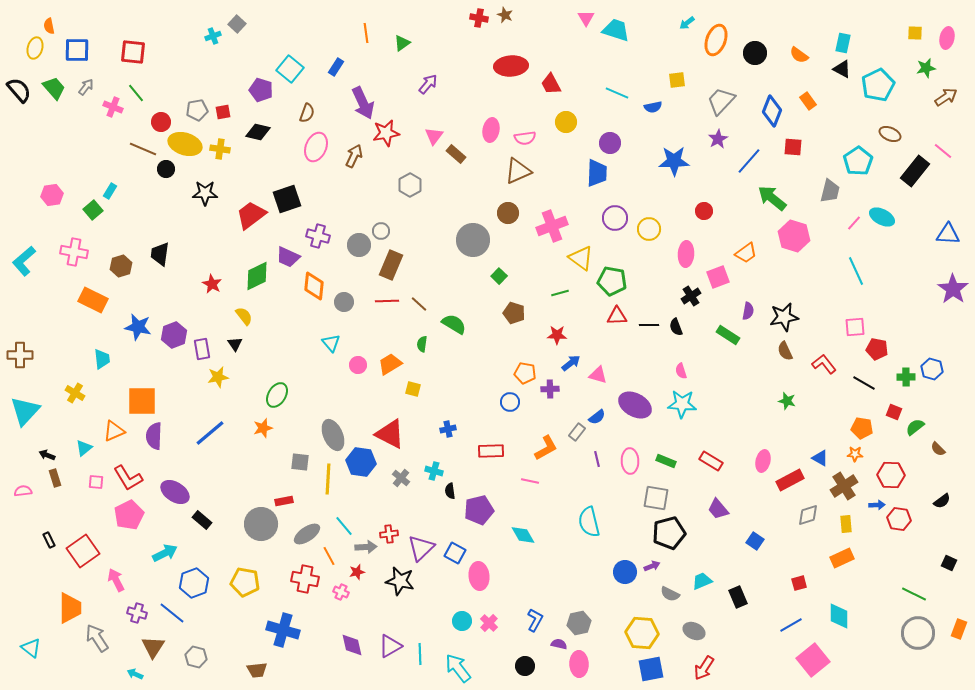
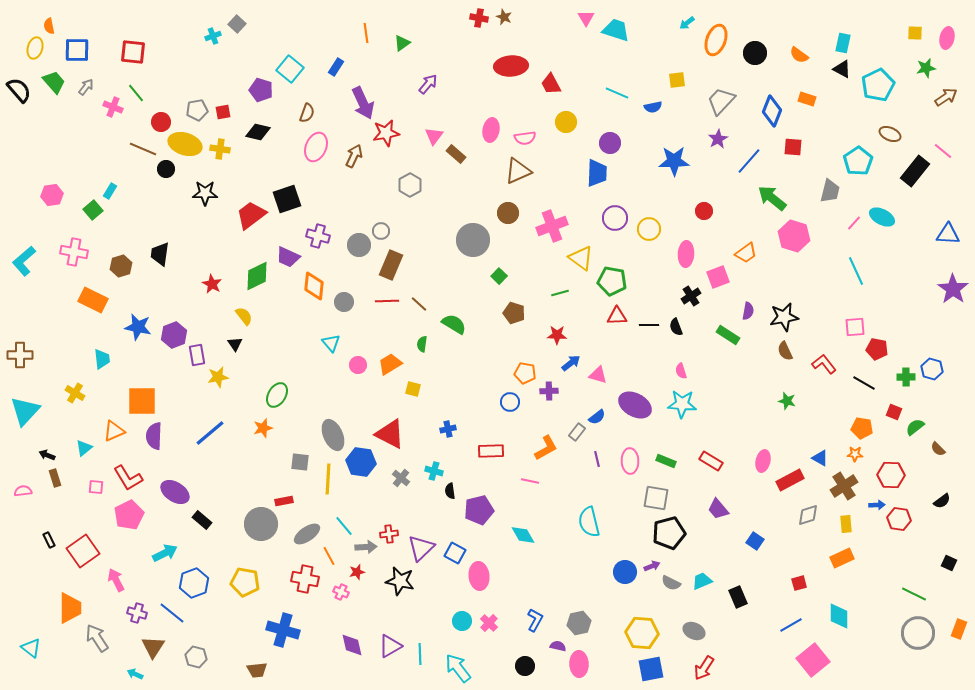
brown star at (505, 15): moved 1 px left, 2 px down
green trapezoid at (54, 88): moved 6 px up
orange rectangle at (808, 101): moved 1 px left, 2 px up; rotated 36 degrees counterclockwise
purple rectangle at (202, 349): moved 5 px left, 6 px down
purple cross at (550, 389): moved 1 px left, 2 px down
pink square at (96, 482): moved 5 px down
gray semicircle at (670, 594): moved 1 px right, 11 px up
purple semicircle at (559, 644): moved 1 px left, 2 px down
